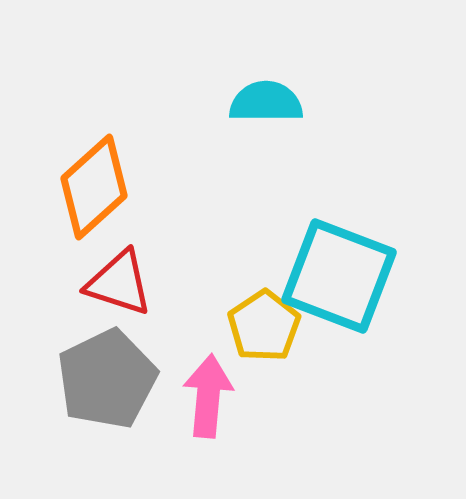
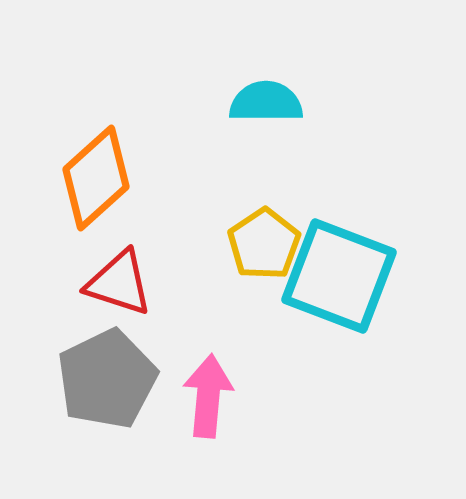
orange diamond: moved 2 px right, 9 px up
yellow pentagon: moved 82 px up
